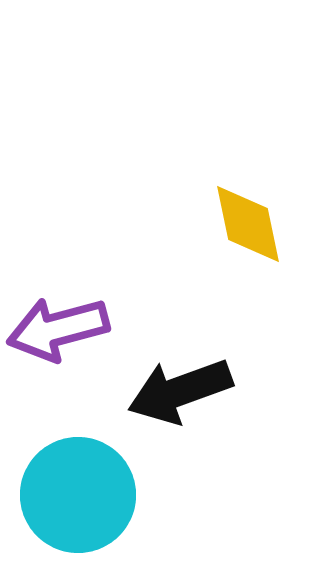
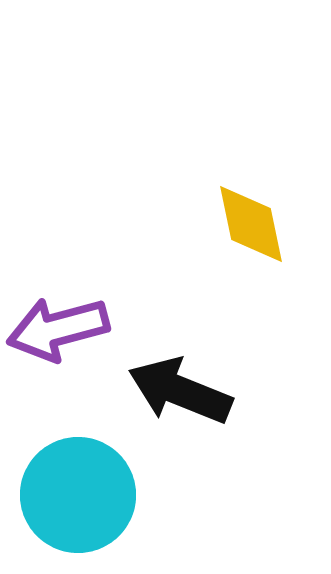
yellow diamond: moved 3 px right
black arrow: rotated 42 degrees clockwise
